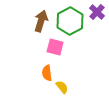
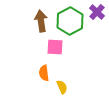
brown arrow: rotated 25 degrees counterclockwise
pink square: rotated 12 degrees counterclockwise
orange semicircle: moved 3 px left
yellow semicircle: rotated 16 degrees clockwise
